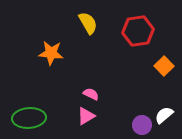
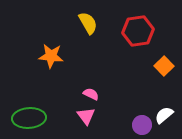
orange star: moved 3 px down
pink triangle: rotated 36 degrees counterclockwise
